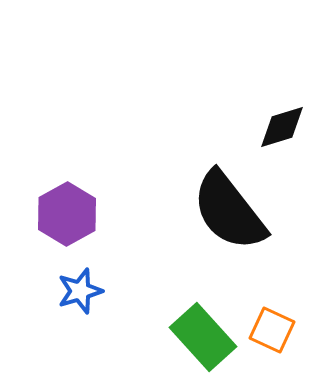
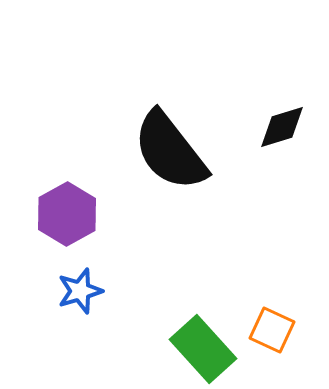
black semicircle: moved 59 px left, 60 px up
green rectangle: moved 12 px down
